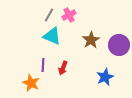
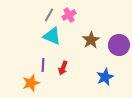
orange star: rotated 30 degrees clockwise
